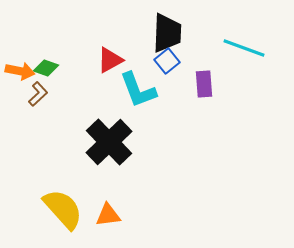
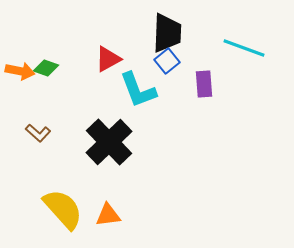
red triangle: moved 2 px left, 1 px up
brown L-shape: moved 39 px down; rotated 85 degrees clockwise
